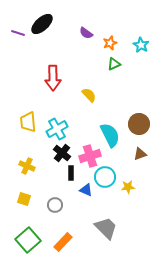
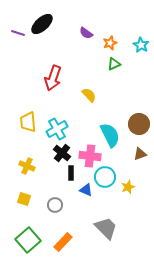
red arrow: rotated 20 degrees clockwise
pink cross: rotated 25 degrees clockwise
yellow star: rotated 16 degrees counterclockwise
